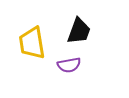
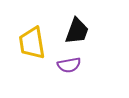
black trapezoid: moved 2 px left
